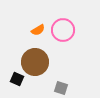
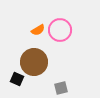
pink circle: moved 3 px left
brown circle: moved 1 px left
gray square: rotated 32 degrees counterclockwise
